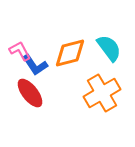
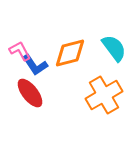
cyan semicircle: moved 5 px right
orange cross: moved 2 px right, 2 px down
